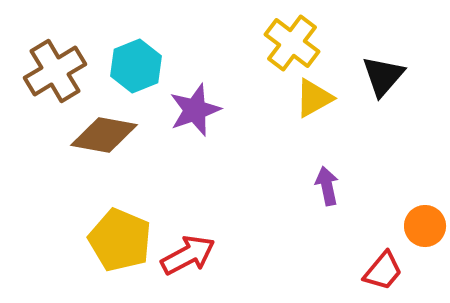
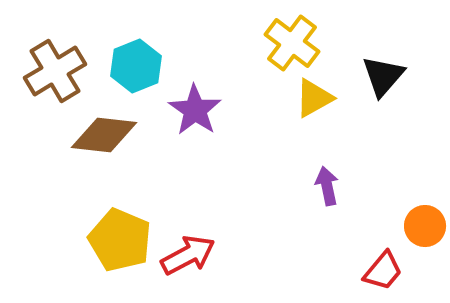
purple star: rotated 18 degrees counterclockwise
brown diamond: rotated 4 degrees counterclockwise
